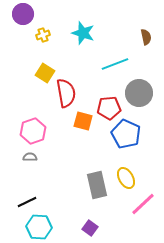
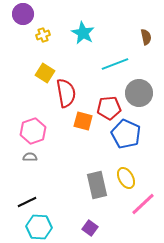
cyan star: rotated 10 degrees clockwise
